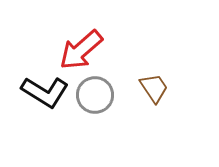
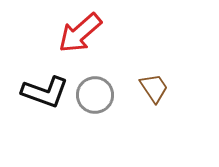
red arrow: moved 1 px left, 17 px up
black L-shape: rotated 12 degrees counterclockwise
